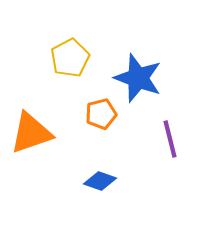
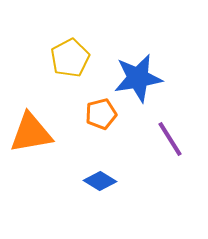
blue star: rotated 30 degrees counterclockwise
orange triangle: rotated 9 degrees clockwise
purple line: rotated 18 degrees counterclockwise
blue diamond: rotated 12 degrees clockwise
